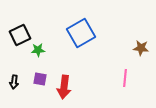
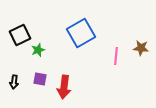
green star: rotated 16 degrees counterclockwise
pink line: moved 9 px left, 22 px up
